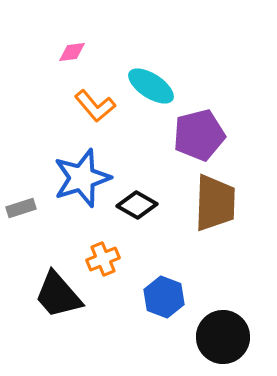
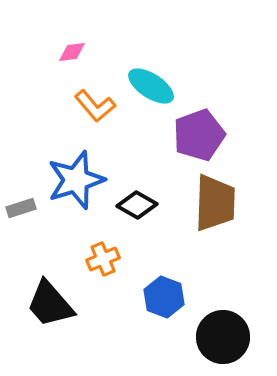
purple pentagon: rotated 6 degrees counterclockwise
blue star: moved 6 px left, 2 px down
black trapezoid: moved 8 px left, 9 px down
